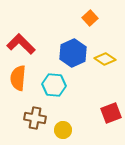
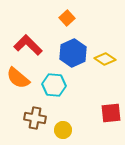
orange square: moved 23 px left
red L-shape: moved 7 px right, 1 px down
orange semicircle: rotated 55 degrees counterclockwise
red square: rotated 15 degrees clockwise
